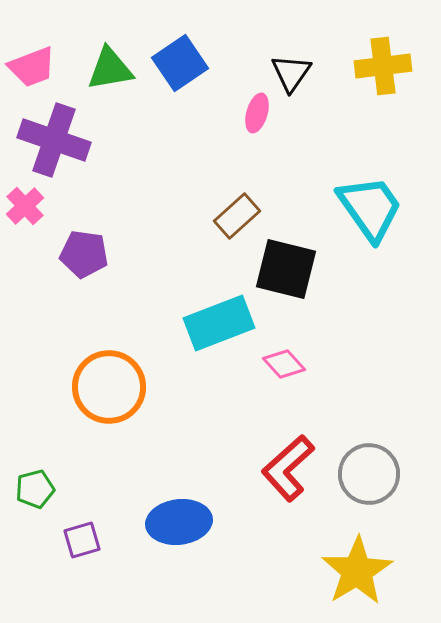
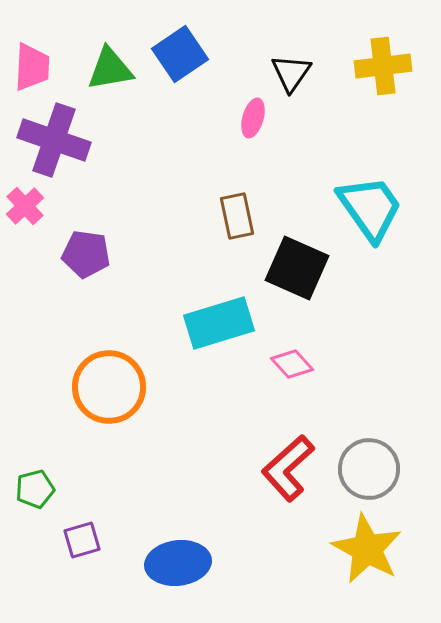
blue square: moved 9 px up
pink trapezoid: rotated 66 degrees counterclockwise
pink ellipse: moved 4 px left, 5 px down
brown rectangle: rotated 60 degrees counterclockwise
purple pentagon: moved 2 px right
black square: moved 11 px right, 1 px up; rotated 10 degrees clockwise
cyan rectangle: rotated 4 degrees clockwise
pink diamond: moved 8 px right
gray circle: moved 5 px up
blue ellipse: moved 1 px left, 41 px down
yellow star: moved 10 px right, 22 px up; rotated 12 degrees counterclockwise
